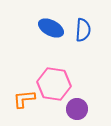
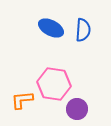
orange L-shape: moved 2 px left, 1 px down
